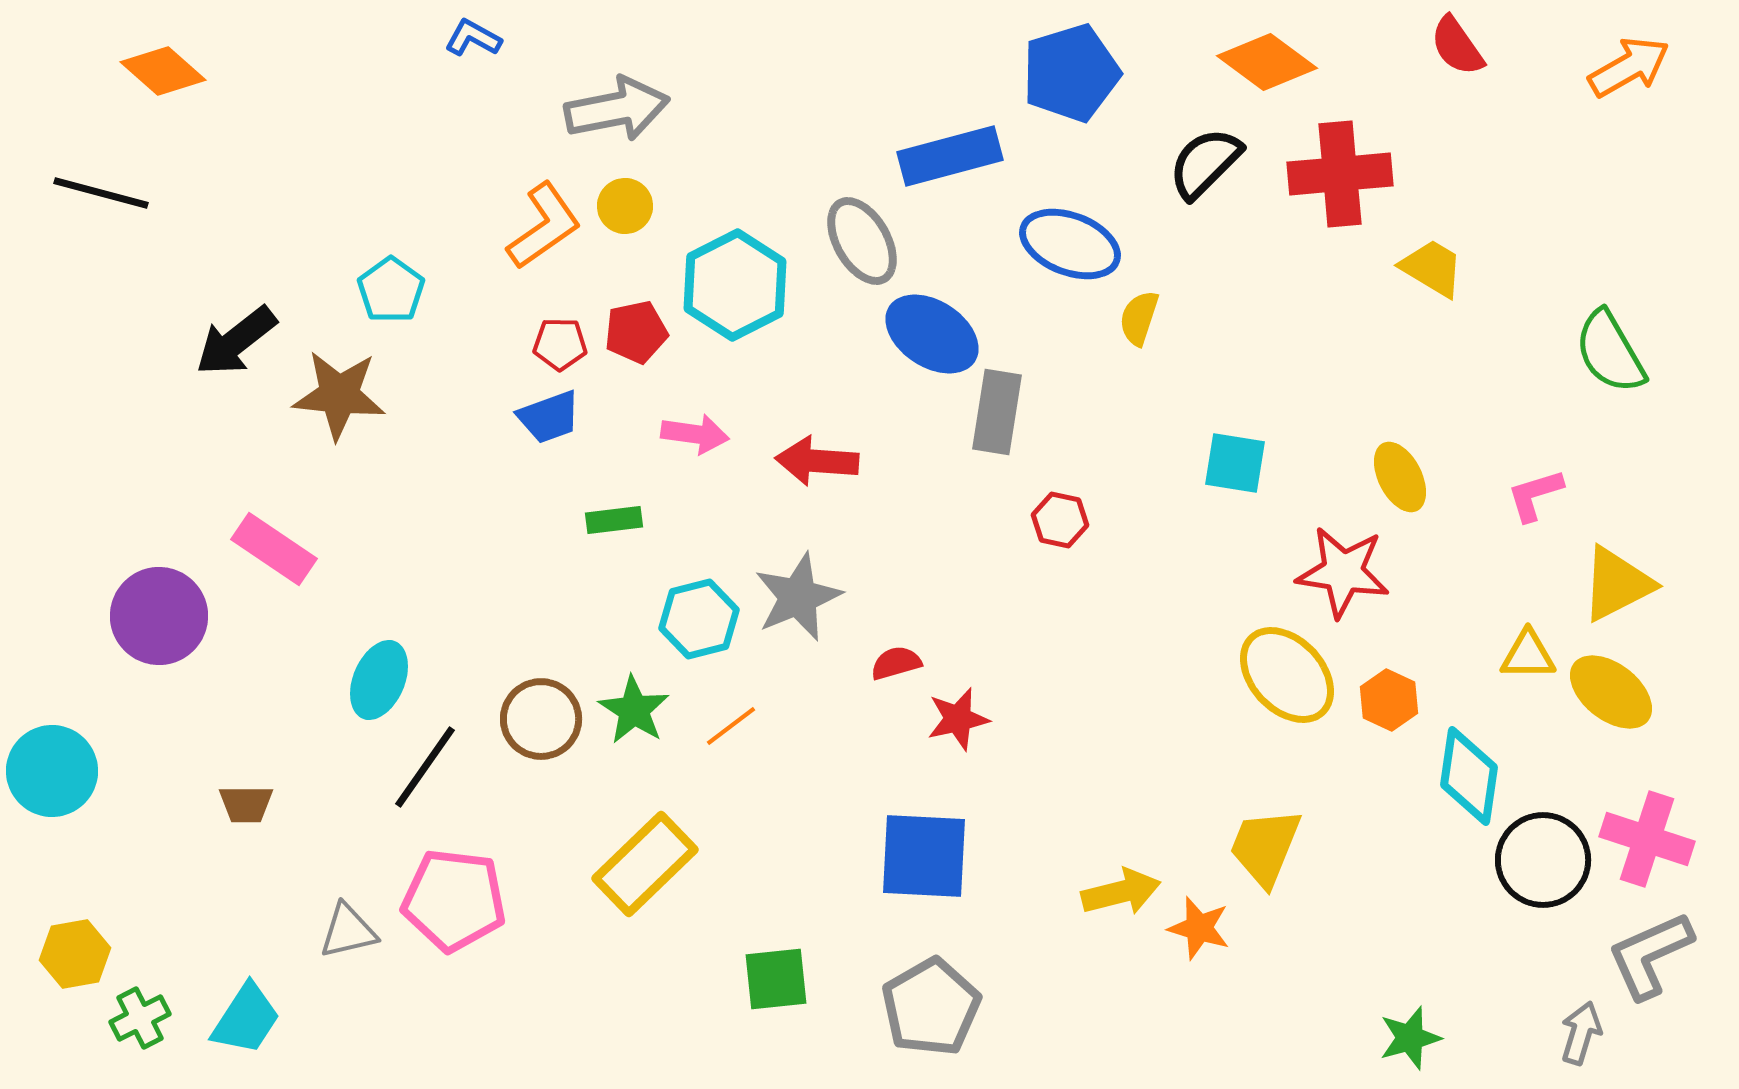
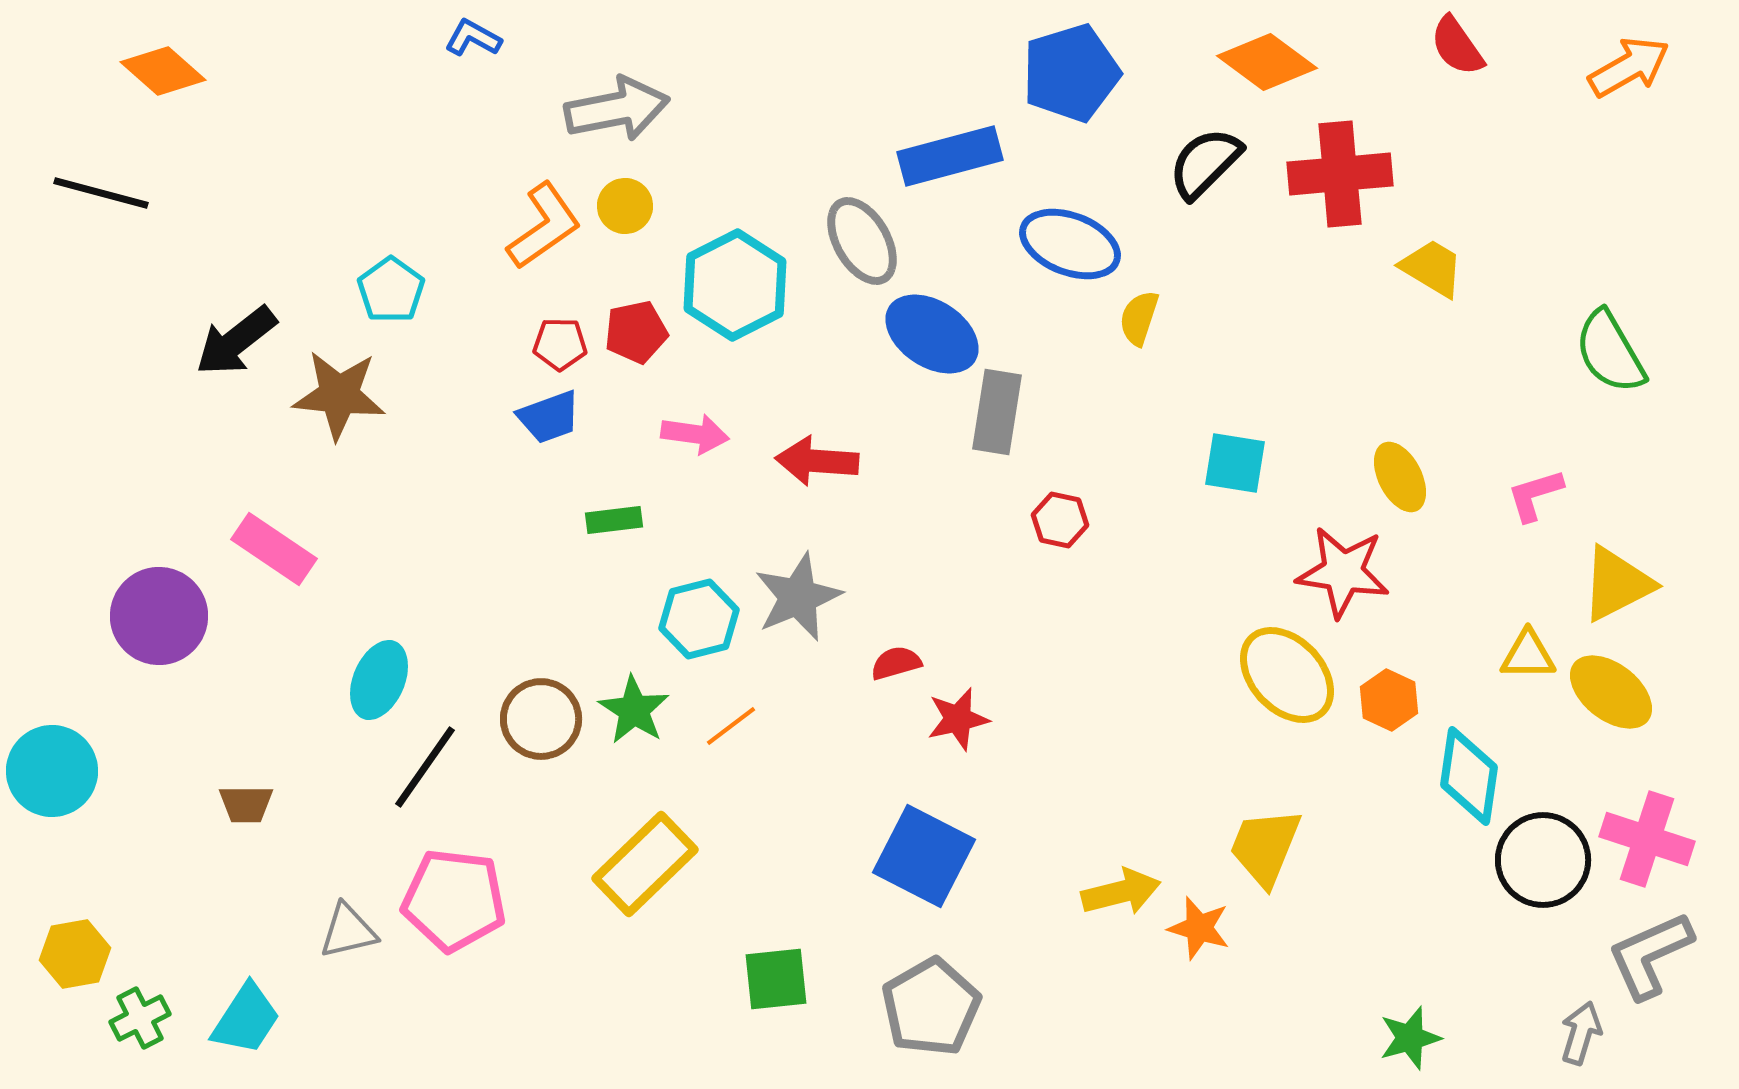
blue square at (924, 856): rotated 24 degrees clockwise
